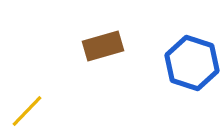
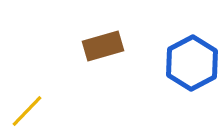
blue hexagon: rotated 14 degrees clockwise
